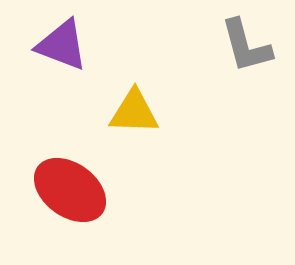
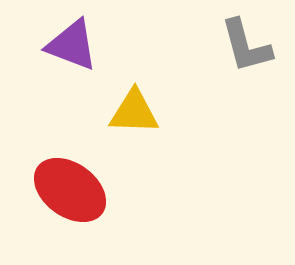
purple triangle: moved 10 px right
